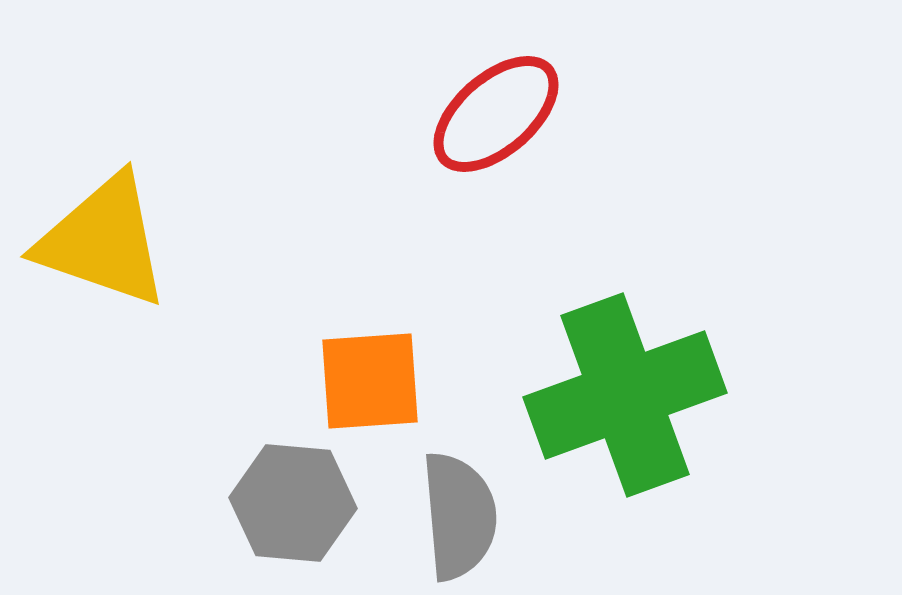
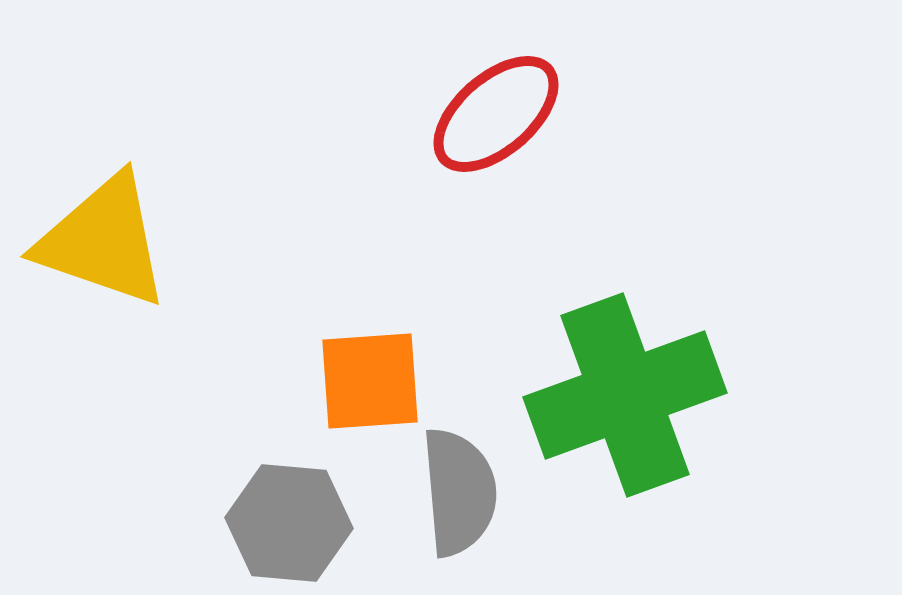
gray hexagon: moved 4 px left, 20 px down
gray semicircle: moved 24 px up
